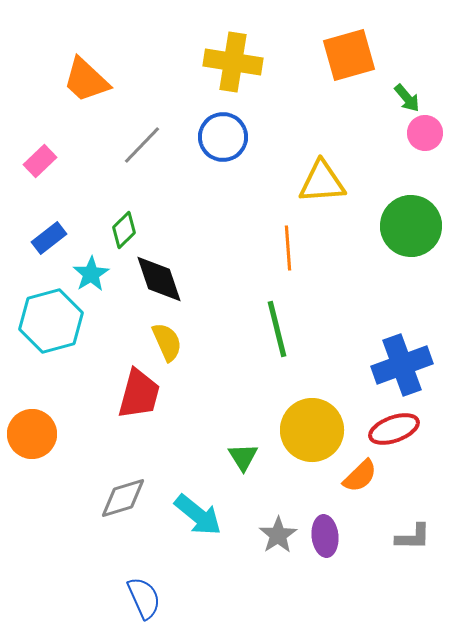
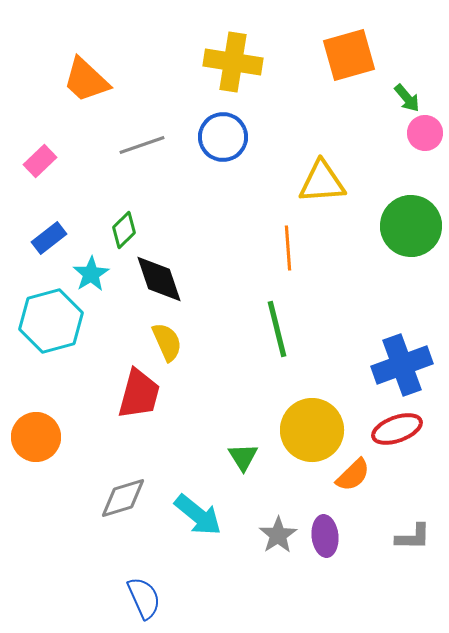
gray line: rotated 27 degrees clockwise
red ellipse: moved 3 px right
orange circle: moved 4 px right, 3 px down
orange semicircle: moved 7 px left, 1 px up
